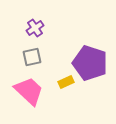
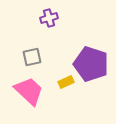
purple cross: moved 14 px right, 10 px up; rotated 18 degrees clockwise
purple pentagon: moved 1 px right, 1 px down
